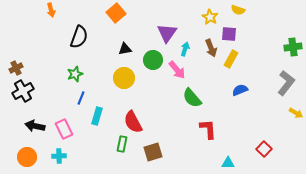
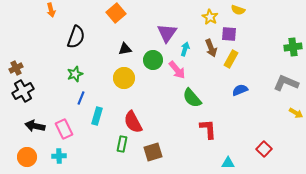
black semicircle: moved 3 px left
gray L-shape: rotated 105 degrees counterclockwise
